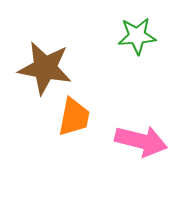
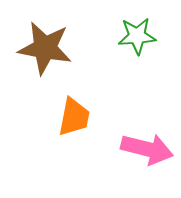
brown star: moved 20 px up
pink arrow: moved 6 px right, 8 px down
